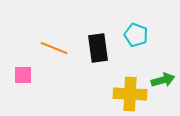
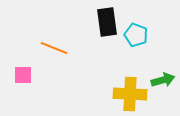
black rectangle: moved 9 px right, 26 px up
